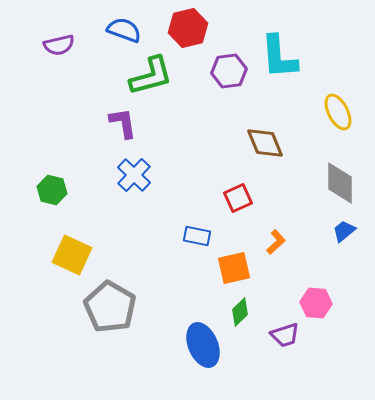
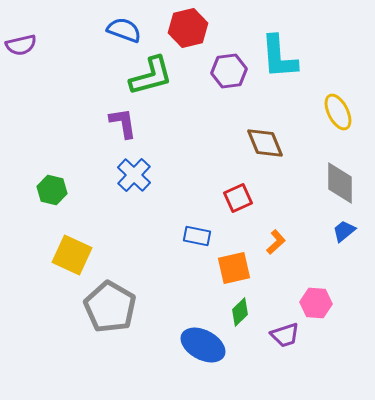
purple semicircle: moved 38 px left
blue ellipse: rotated 39 degrees counterclockwise
